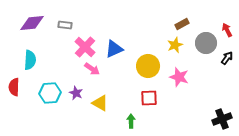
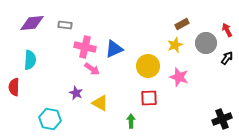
pink cross: rotated 30 degrees counterclockwise
cyan hexagon: moved 26 px down; rotated 15 degrees clockwise
